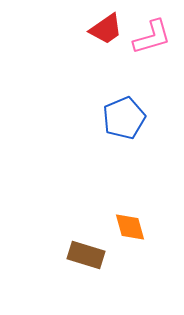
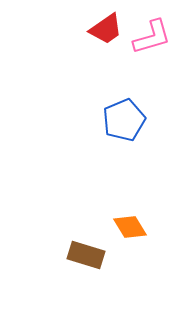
blue pentagon: moved 2 px down
orange diamond: rotated 16 degrees counterclockwise
